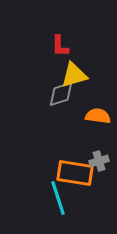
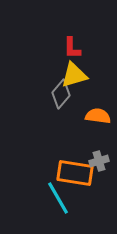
red L-shape: moved 12 px right, 2 px down
gray diamond: rotated 32 degrees counterclockwise
cyan line: rotated 12 degrees counterclockwise
